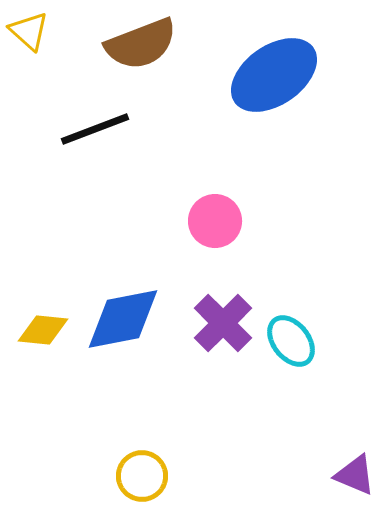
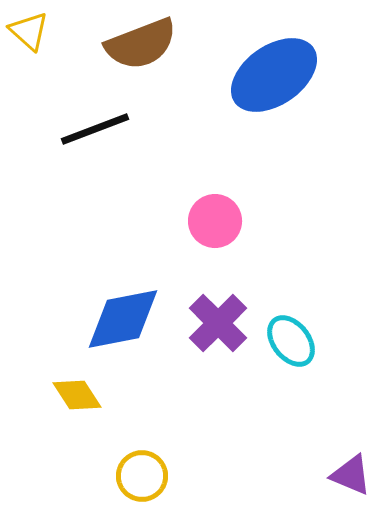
purple cross: moved 5 px left
yellow diamond: moved 34 px right, 65 px down; rotated 51 degrees clockwise
purple triangle: moved 4 px left
